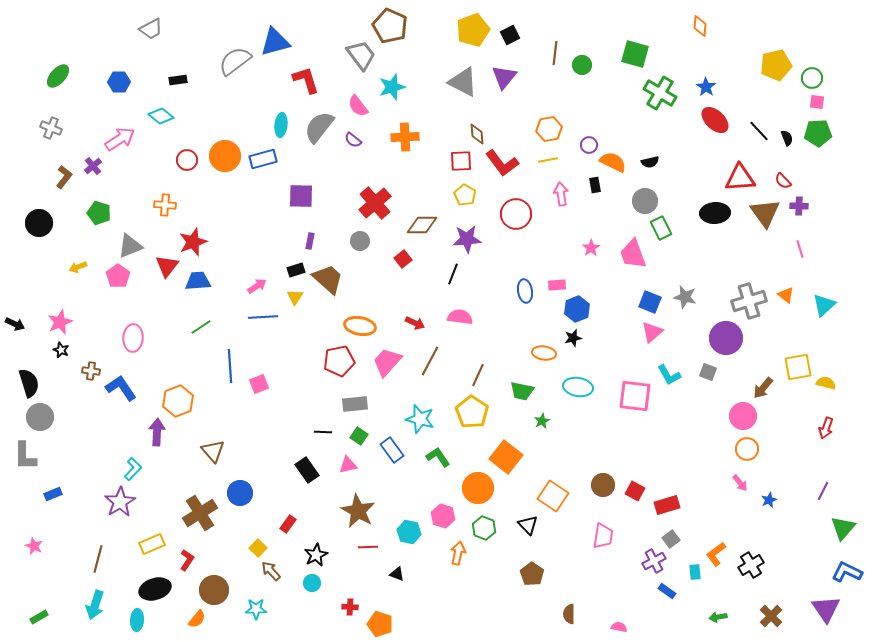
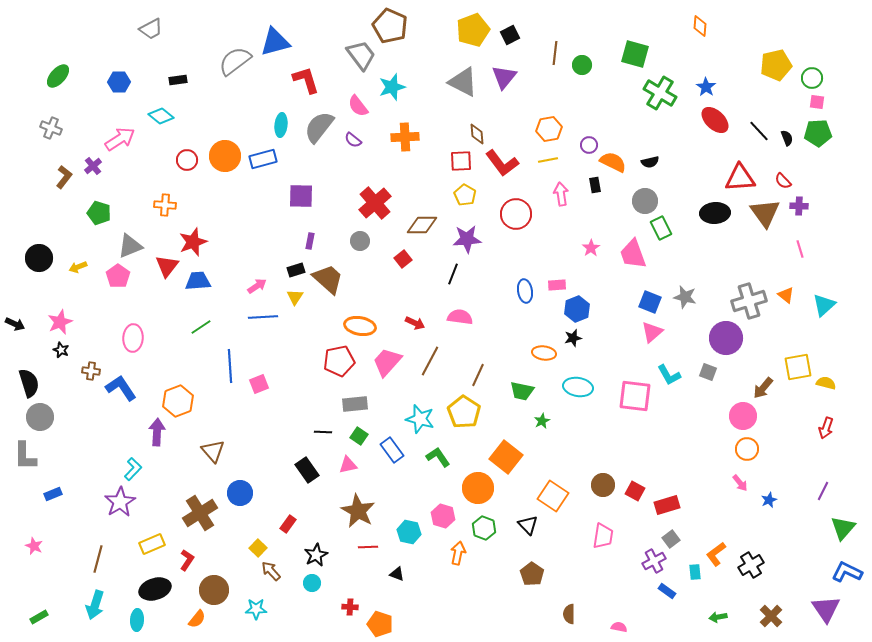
black circle at (39, 223): moved 35 px down
yellow pentagon at (472, 412): moved 8 px left
